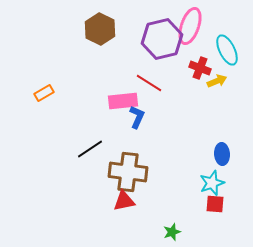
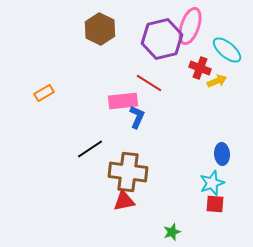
cyan ellipse: rotated 24 degrees counterclockwise
